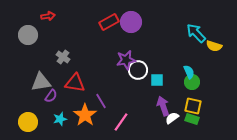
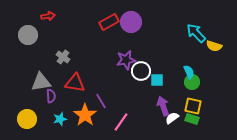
white circle: moved 3 px right, 1 px down
purple semicircle: rotated 40 degrees counterclockwise
yellow circle: moved 1 px left, 3 px up
